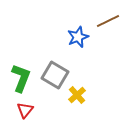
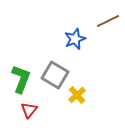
blue star: moved 3 px left, 2 px down
green L-shape: moved 1 px down
red triangle: moved 4 px right
